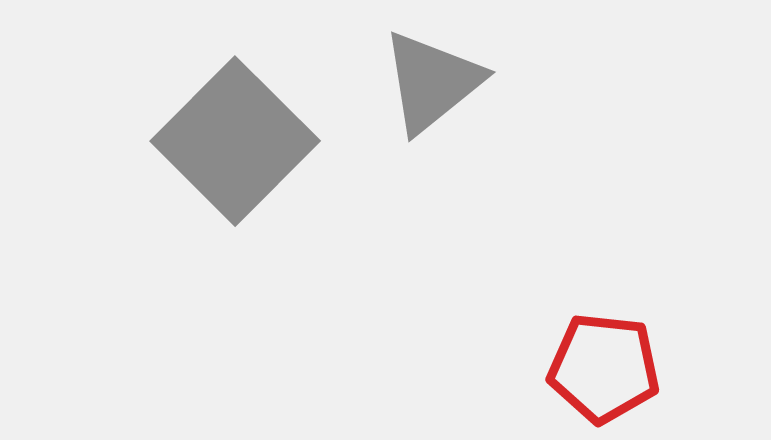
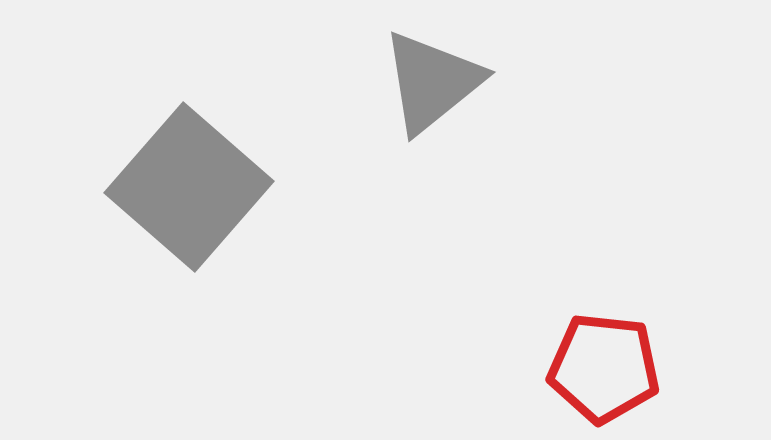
gray square: moved 46 px left, 46 px down; rotated 4 degrees counterclockwise
